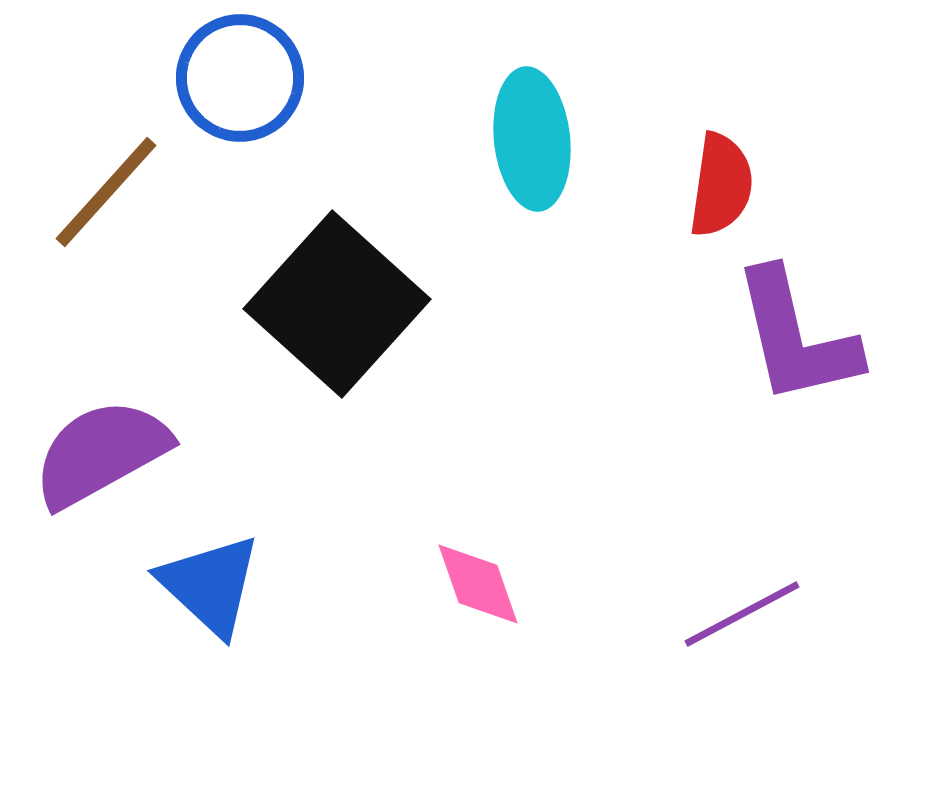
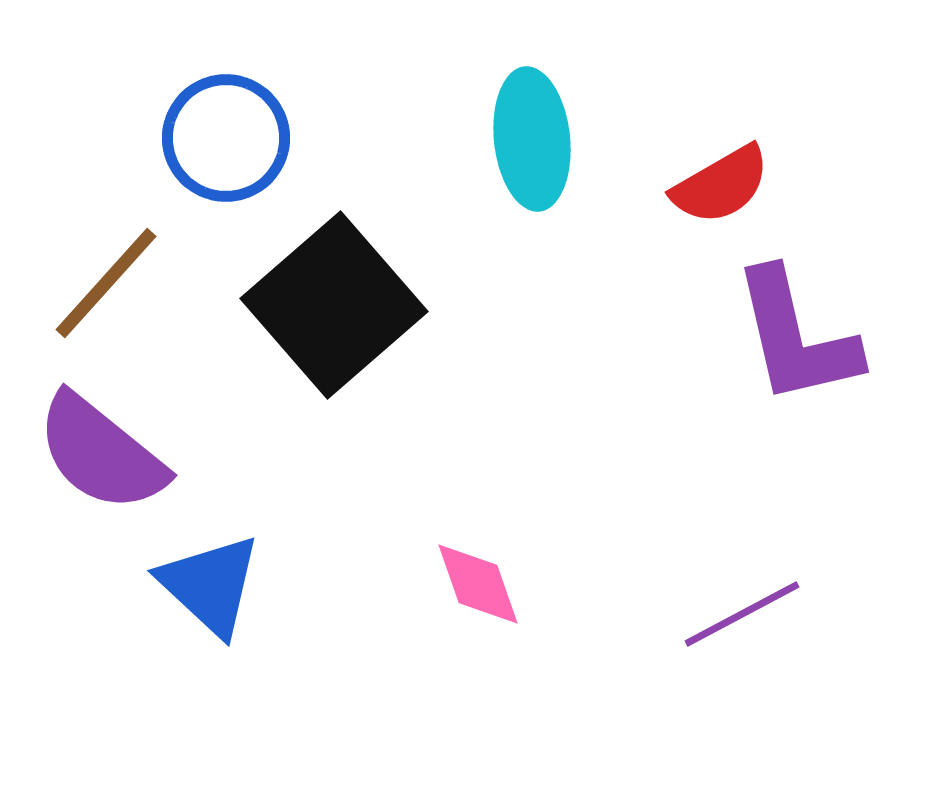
blue circle: moved 14 px left, 60 px down
red semicircle: rotated 52 degrees clockwise
brown line: moved 91 px down
black square: moved 3 px left, 1 px down; rotated 7 degrees clockwise
purple semicircle: rotated 112 degrees counterclockwise
